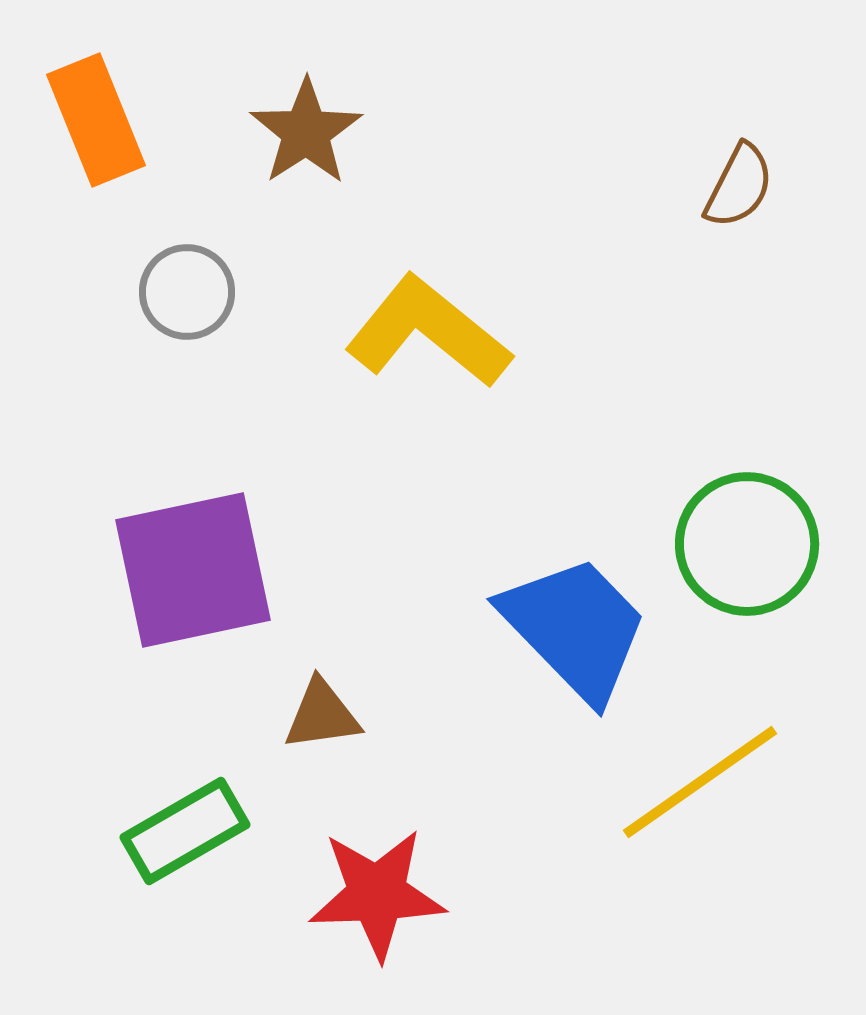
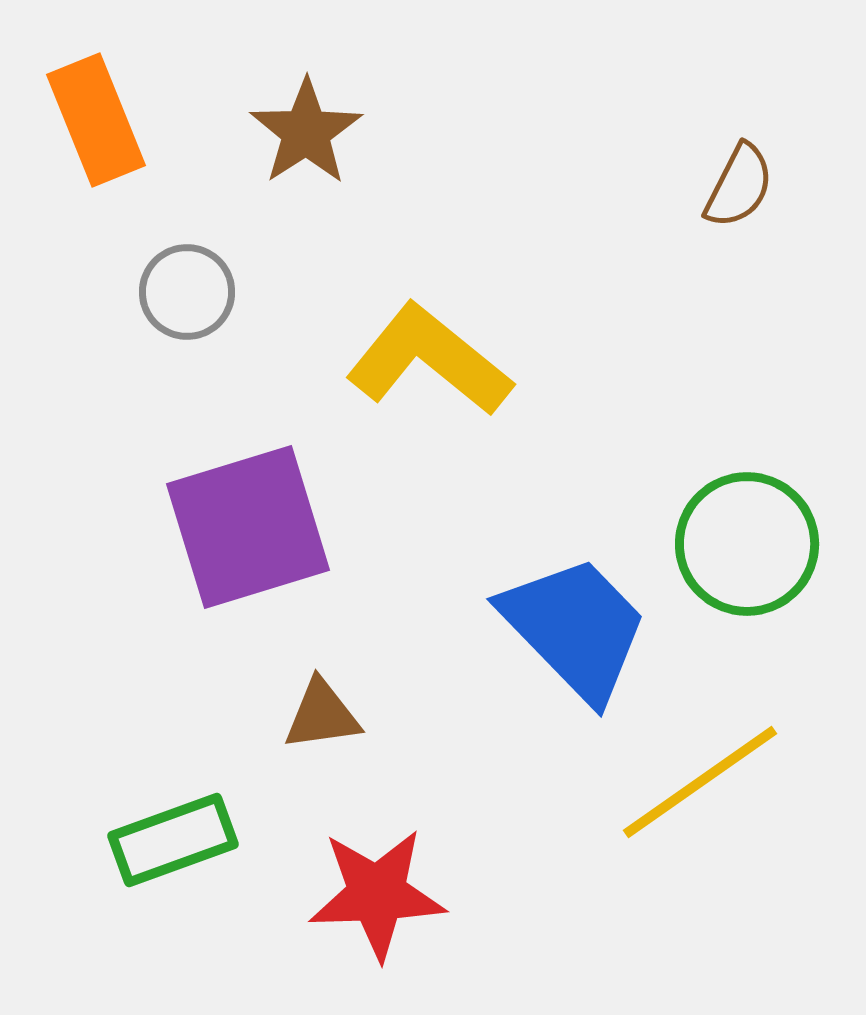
yellow L-shape: moved 1 px right, 28 px down
purple square: moved 55 px right, 43 px up; rotated 5 degrees counterclockwise
green rectangle: moved 12 px left, 9 px down; rotated 10 degrees clockwise
